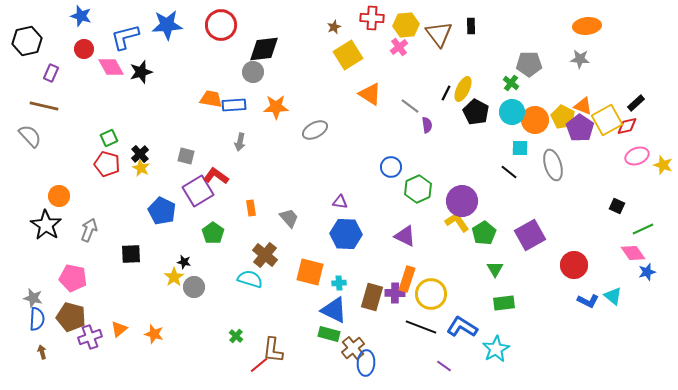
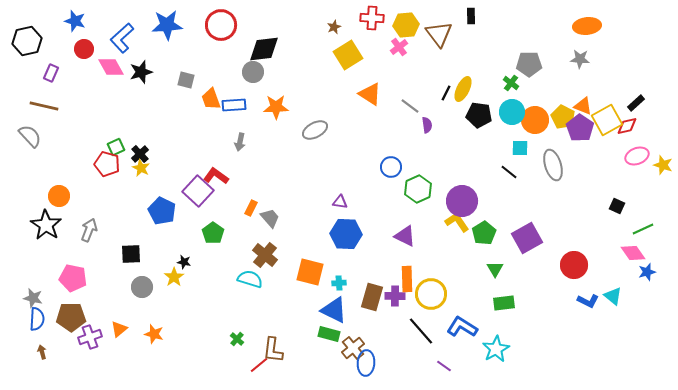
blue star at (81, 16): moved 6 px left, 5 px down
black rectangle at (471, 26): moved 10 px up
blue L-shape at (125, 37): moved 3 px left, 1 px down; rotated 28 degrees counterclockwise
orange trapezoid at (211, 99): rotated 120 degrees counterclockwise
black pentagon at (476, 112): moved 3 px right, 3 px down; rotated 20 degrees counterclockwise
green square at (109, 138): moved 7 px right, 9 px down
gray square at (186, 156): moved 76 px up
purple square at (198, 191): rotated 16 degrees counterclockwise
orange rectangle at (251, 208): rotated 35 degrees clockwise
gray trapezoid at (289, 218): moved 19 px left
purple square at (530, 235): moved 3 px left, 3 px down
orange rectangle at (407, 279): rotated 20 degrees counterclockwise
gray circle at (194, 287): moved 52 px left
purple cross at (395, 293): moved 3 px down
brown pentagon at (71, 317): rotated 16 degrees counterclockwise
black line at (421, 327): moved 4 px down; rotated 28 degrees clockwise
green cross at (236, 336): moved 1 px right, 3 px down
